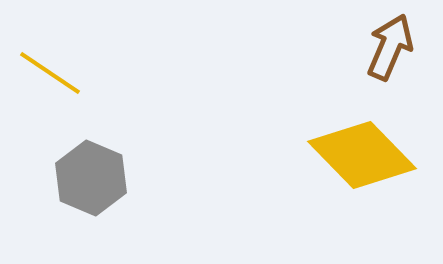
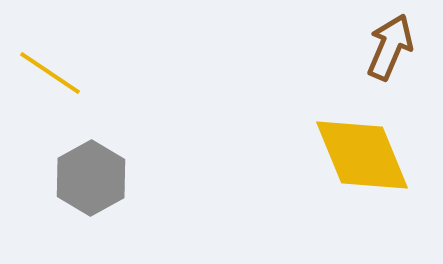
yellow diamond: rotated 22 degrees clockwise
gray hexagon: rotated 8 degrees clockwise
